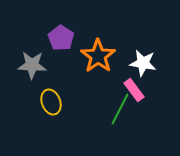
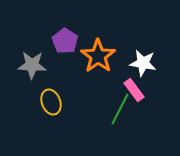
purple pentagon: moved 4 px right, 3 px down
